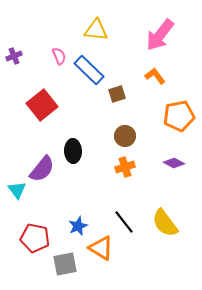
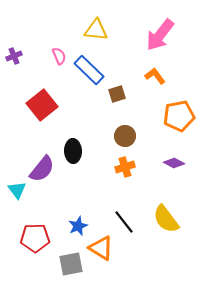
yellow semicircle: moved 1 px right, 4 px up
red pentagon: rotated 12 degrees counterclockwise
gray square: moved 6 px right
